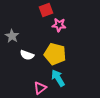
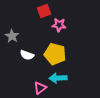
red square: moved 2 px left, 1 px down
cyan arrow: rotated 60 degrees counterclockwise
